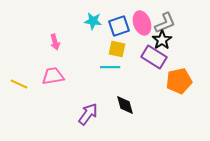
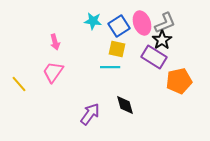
blue square: rotated 15 degrees counterclockwise
pink trapezoid: moved 4 px up; rotated 45 degrees counterclockwise
yellow line: rotated 24 degrees clockwise
purple arrow: moved 2 px right
